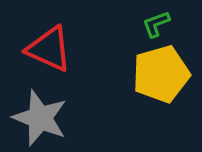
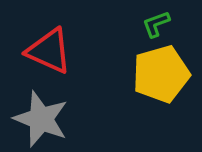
red triangle: moved 2 px down
gray star: moved 1 px right, 1 px down
